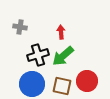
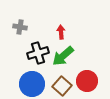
black cross: moved 2 px up
brown square: rotated 30 degrees clockwise
